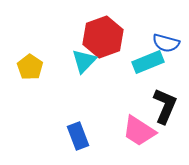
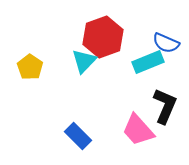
blue semicircle: rotated 8 degrees clockwise
pink trapezoid: moved 1 px left, 1 px up; rotated 15 degrees clockwise
blue rectangle: rotated 24 degrees counterclockwise
